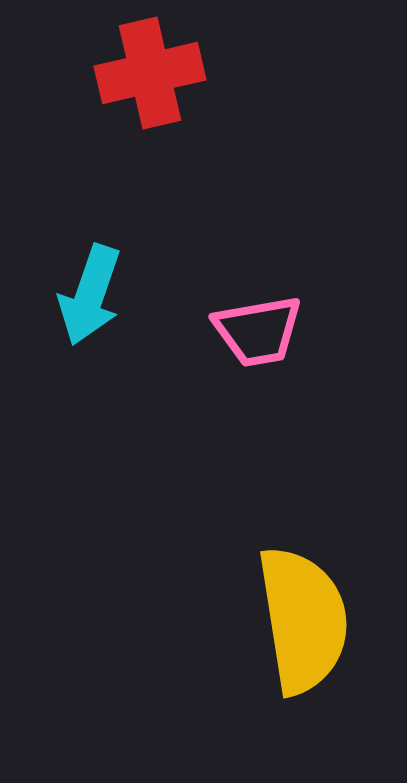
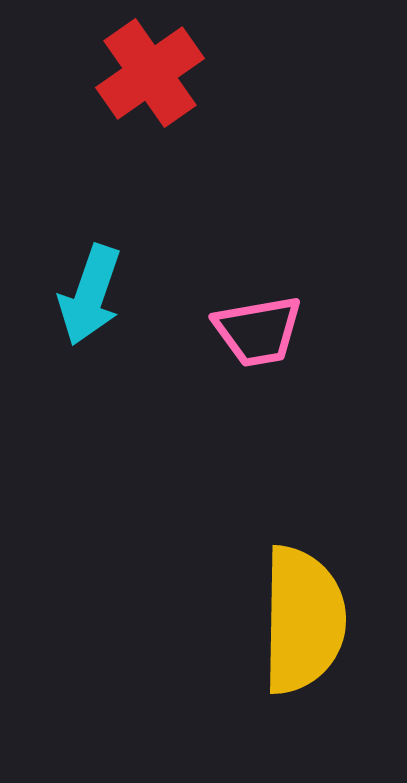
red cross: rotated 22 degrees counterclockwise
yellow semicircle: rotated 10 degrees clockwise
